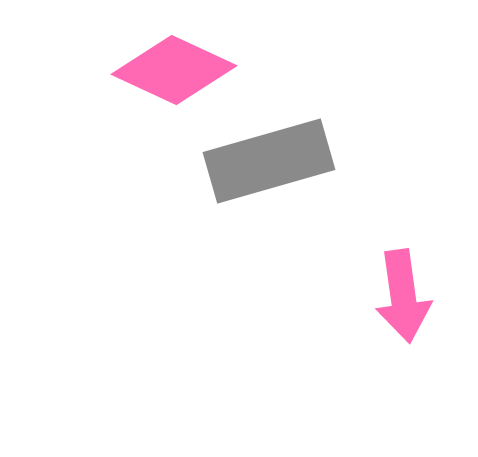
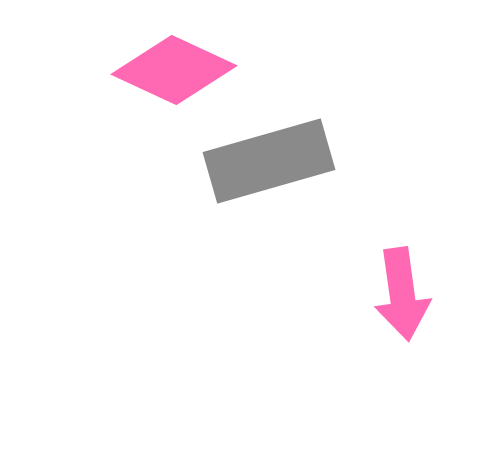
pink arrow: moved 1 px left, 2 px up
